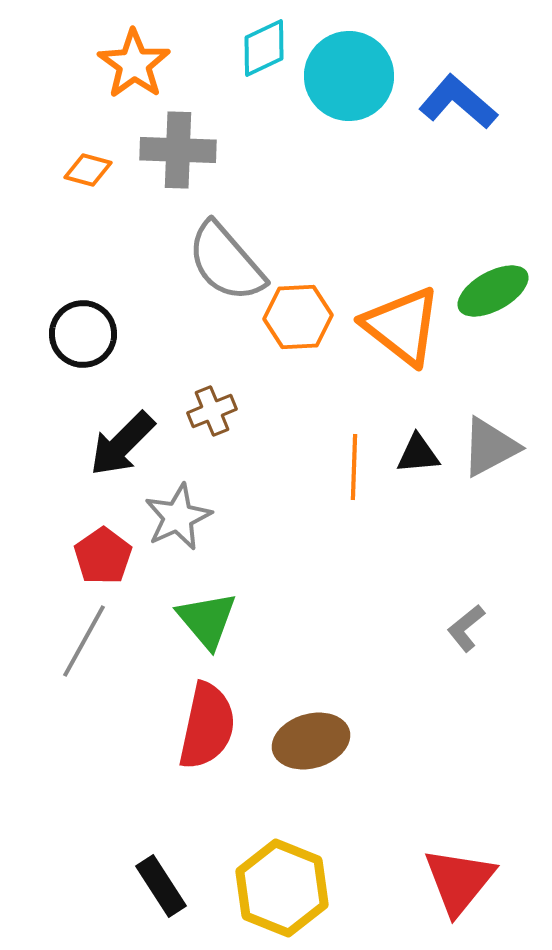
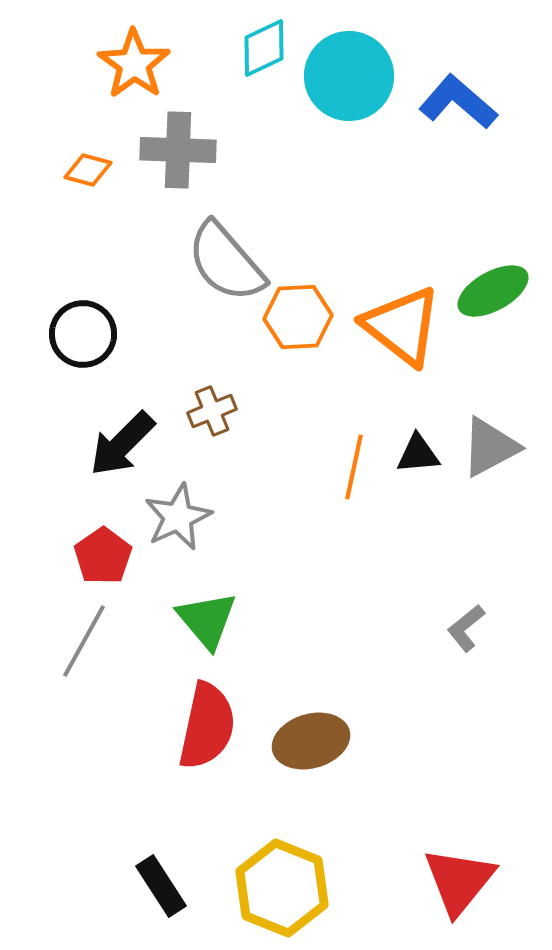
orange line: rotated 10 degrees clockwise
